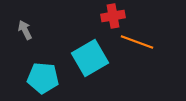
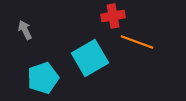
cyan pentagon: rotated 24 degrees counterclockwise
